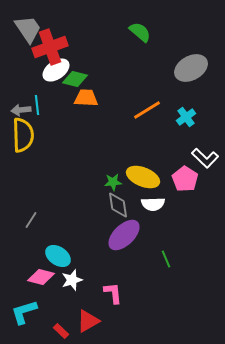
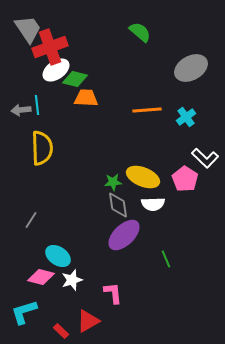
orange line: rotated 28 degrees clockwise
yellow semicircle: moved 19 px right, 13 px down
